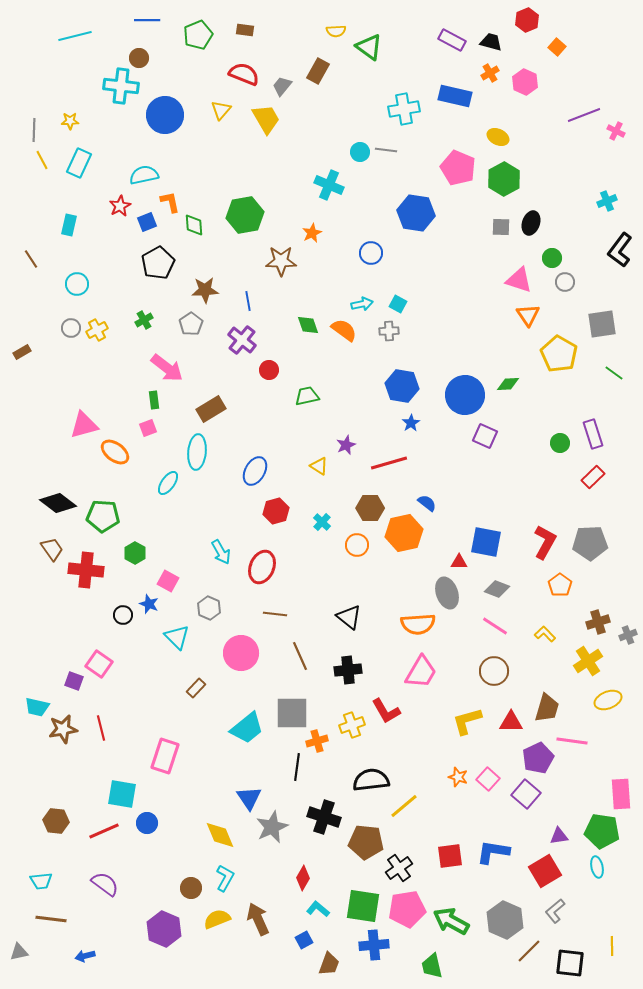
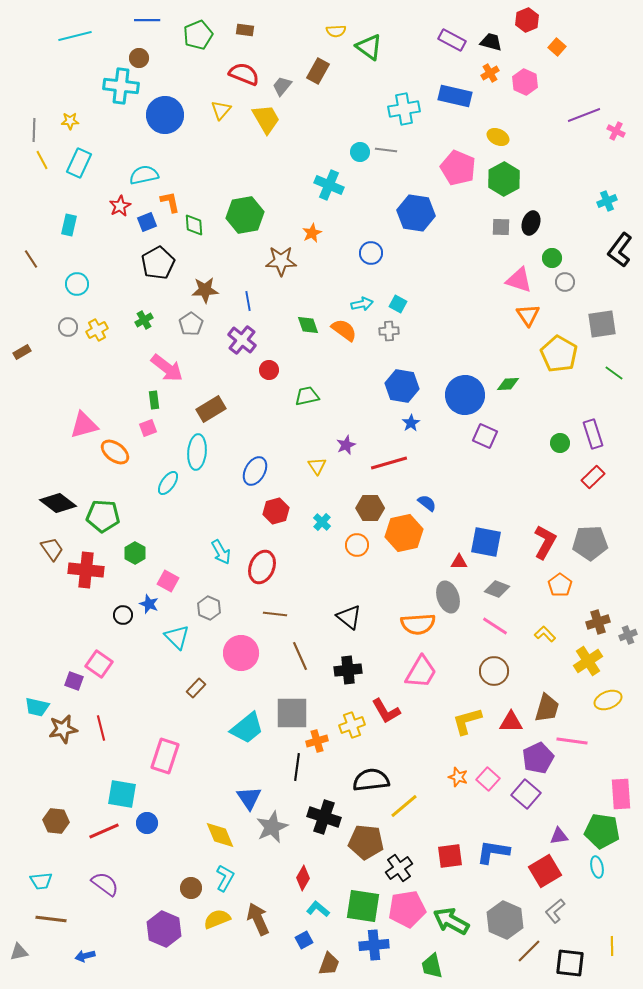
gray circle at (71, 328): moved 3 px left, 1 px up
yellow triangle at (319, 466): moved 2 px left; rotated 24 degrees clockwise
gray ellipse at (447, 593): moved 1 px right, 4 px down
